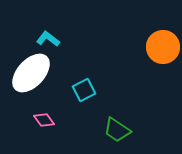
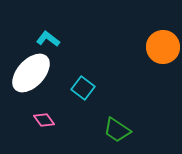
cyan square: moved 1 px left, 2 px up; rotated 25 degrees counterclockwise
